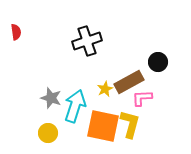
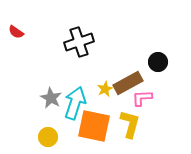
red semicircle: rotated 133 degrees clockwise
black cross: moved 8 px left, 1 px down
brown rectangle: moved 1 px left, 1 px down
gray star: rotated 10 degrees clockwise
cyan arrow: moved 3 px up
orange square: moved 9 px left
yellow circle: moved 4 px down
